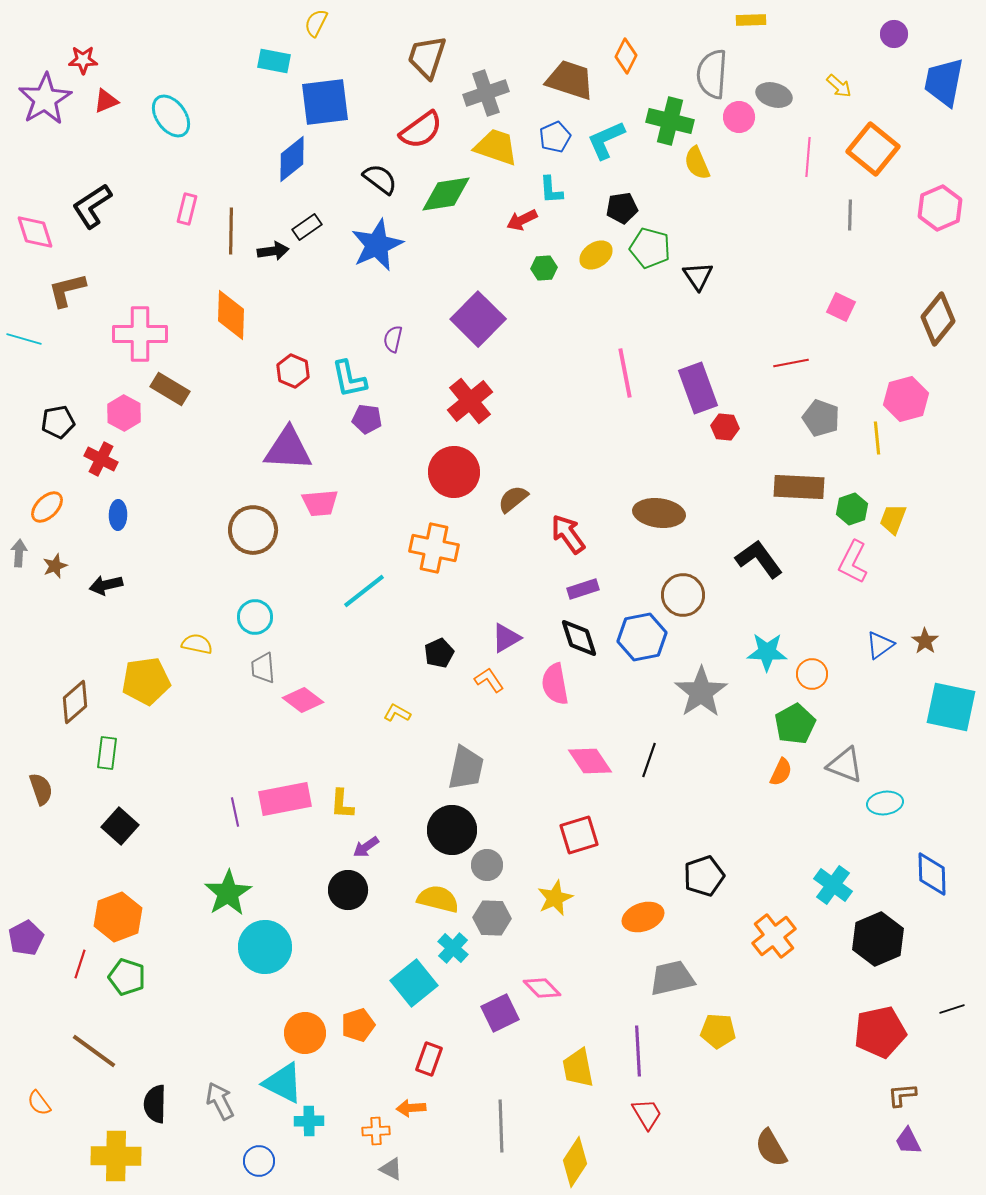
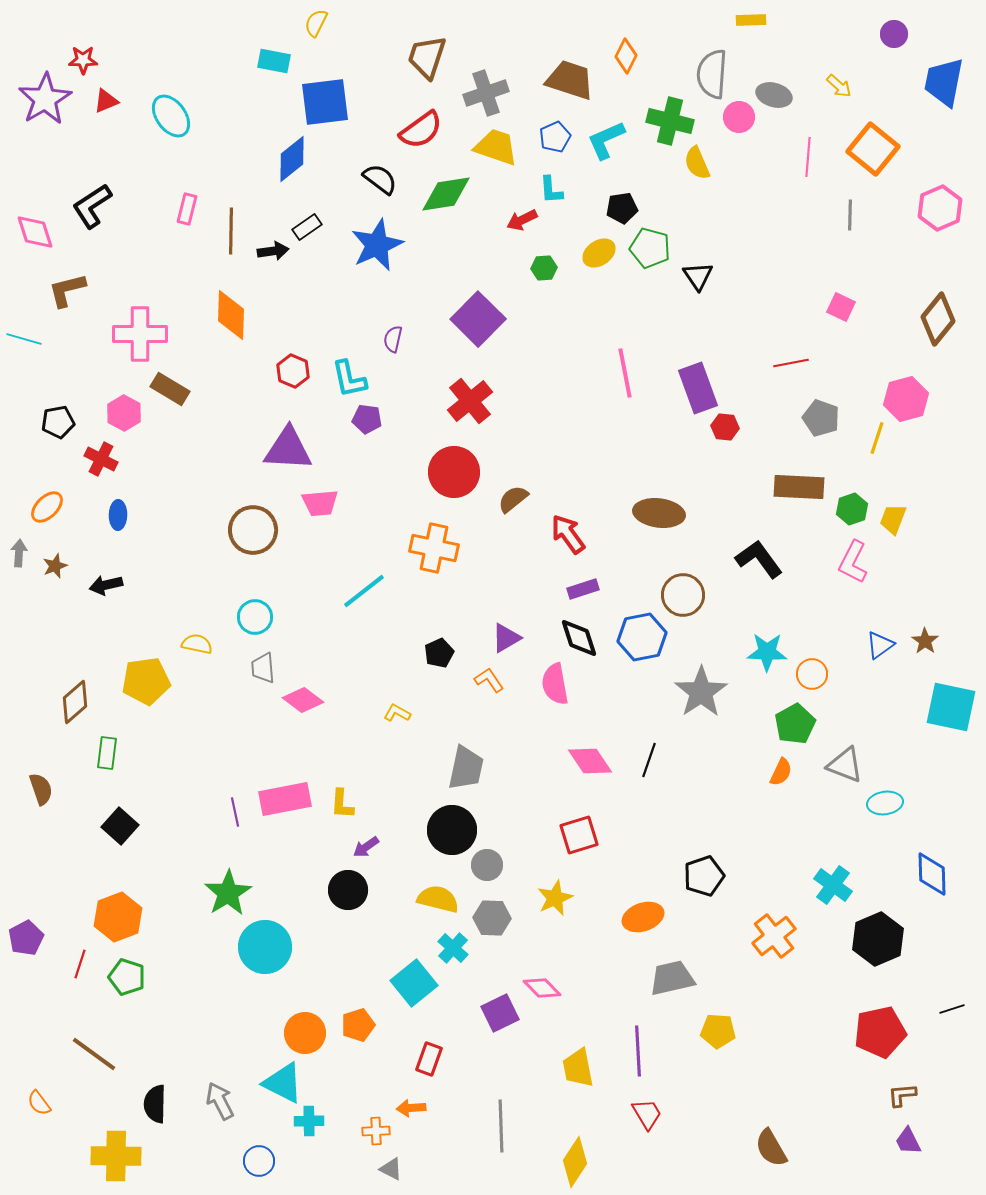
yellow ellipse at (596, 255): moved 3 px right, 2 px up
yellow line at (877, 438): rotated 24 degrees clockwise
brown line at (94, 1051): moved 3 px down
